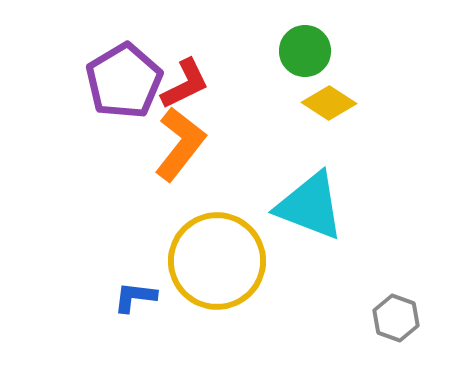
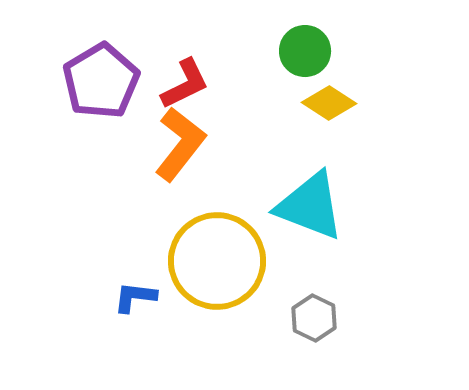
purple pentagon: moved 23 px left
gray hexagon: moved 82 px left; rotated 6 degrees clockwise
